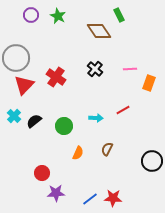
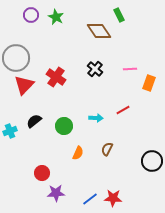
green star: moved 2 px left, 1 px down
cyan cross: moved 4 px left, 15 px down; rotated 24 degrees clockwise
